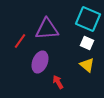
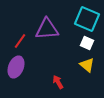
cyan square: moved 1 px left
purple ellipse: moved 24 px left, 5 px down
